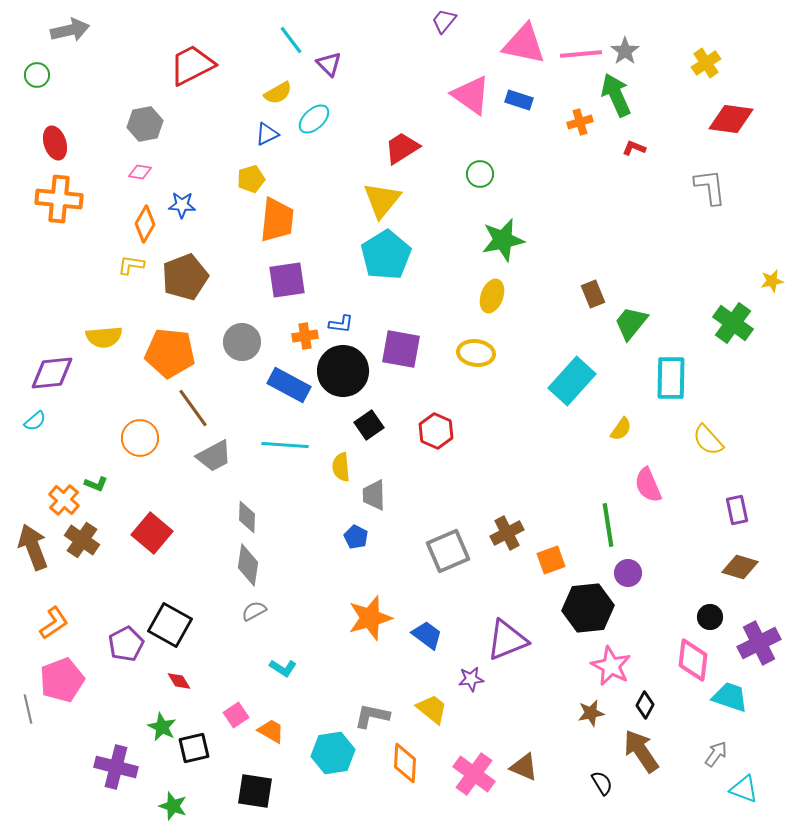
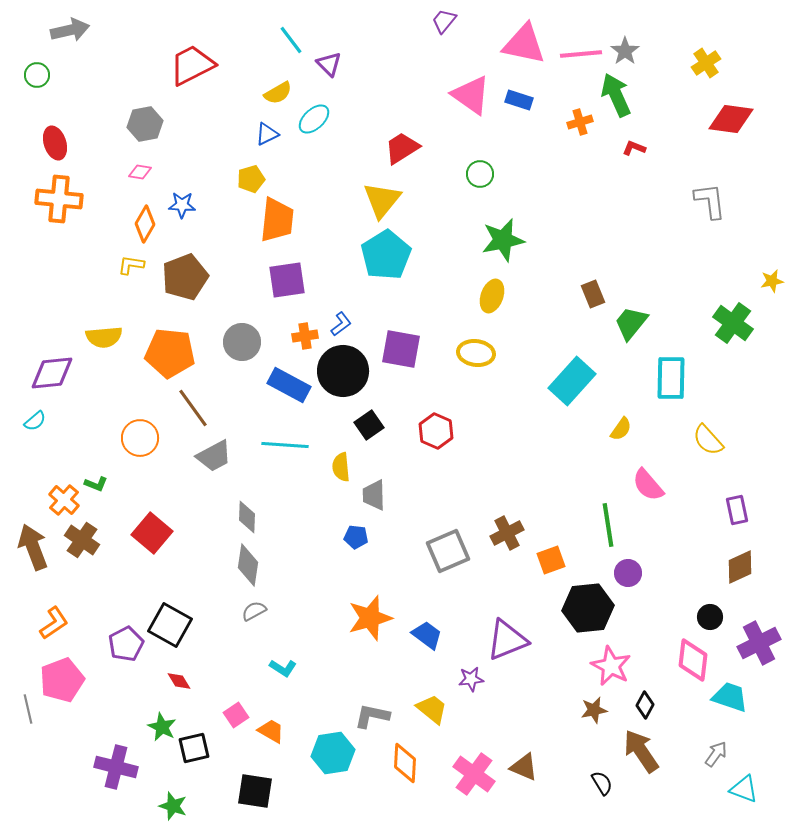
gray L-shape at (710, 187): moved 14 px down
blue L-shape at (341, 324): rotated 45 degrees counterclockwise
pink semicircle at (648, 485): rotated 18 degrees counterclockwise
blue pentagon at (356, 537): rotated 20 degrees counterclockwise
brown diamond at (740, 567): rotated 42 degrees counterclockwise
brown star at (591, 713): moved 3 px right, 3 px up
